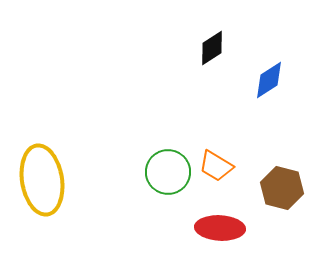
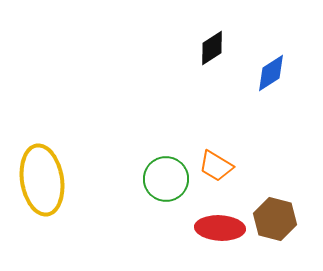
blue diamond: moved 2 px right, 7 px up
green circle: moved 2 px left, 7 px down
brown hexagon: moved 7 px left, 31 px down
